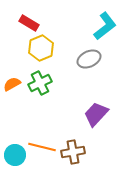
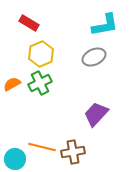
cyan L-shape: moved 1 px up; rotated 28 degrees clockwise
yellow hexagon: moved 6 px down
gray ellipse: moved 5 px right, 2 px up
cyan circle: moved 4 px down
